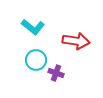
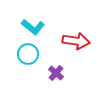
cyan circle: moved 8 px left, 6 px up
purple cross: rotated 21 degrees clockwise
